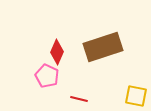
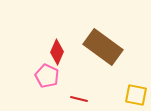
brown rectangle: rotated 54 degrees clockwise
yellow square: moved 1 px up
